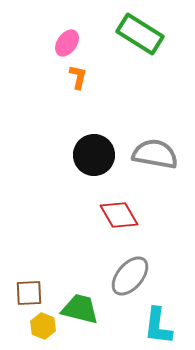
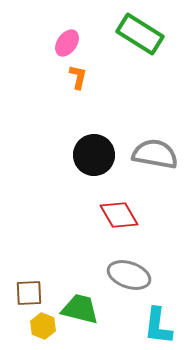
gray ellipse: moved 1 px left, 1 px up; rotated 69 degrees clockwise
